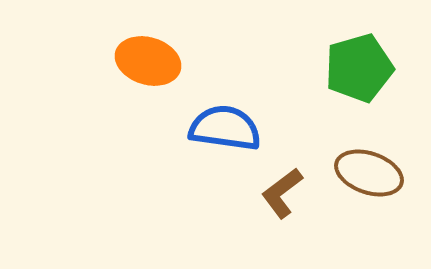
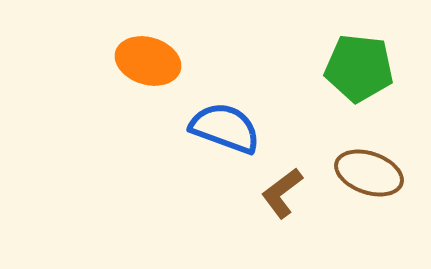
green pentagon: rotated 22 degrees clockwise
blue semicircle: rotated 12 degrees clockwise
